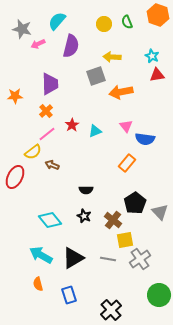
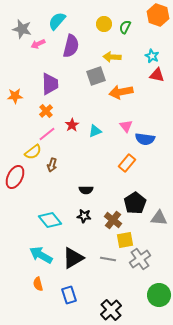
green semicircle: moved 2 px left, 5 px down; rotated 48 degrees clockwise
red triangle: rotated 21 degrees clockwise
brown arrow: rotated 96 degrees counterclockwise
gray triangle: moved 1 px left, 6 px down; rotated 42 degrees counterclockwise
black star: rotated 16 degrees counterclockwise
